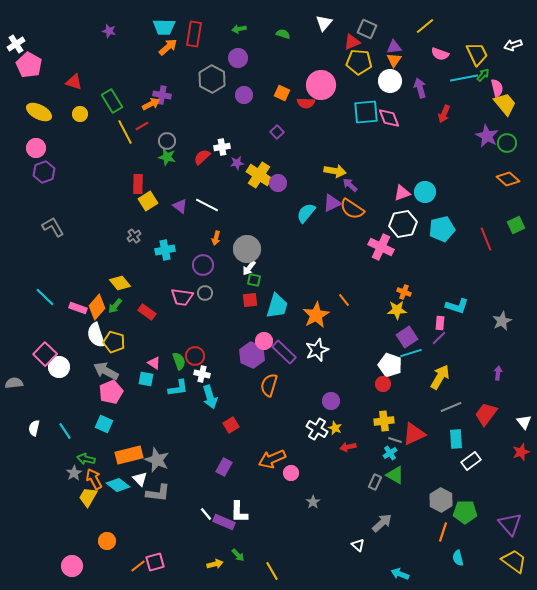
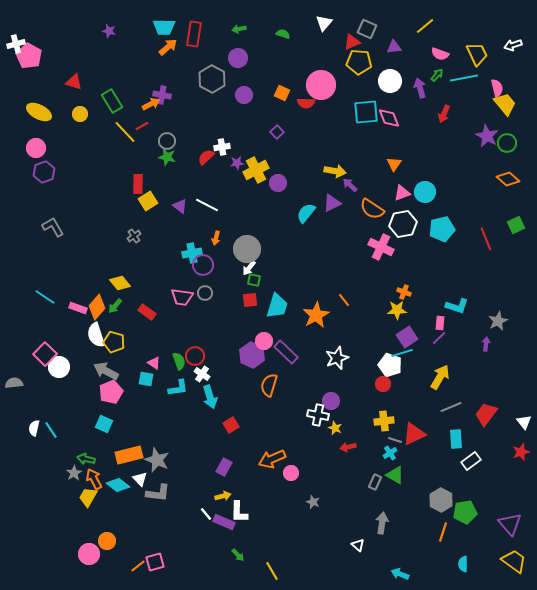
white cross at (16, 44): rotated 18 degrees clockwise
orange triangle at (394, 60): moved 104 px down
pink pentagon at (29, 65): moved 9 px up
green arrow at (483, 75): moved 46 px left
yellow line at (125, 132): rotated 15 degrees counterclockwise
red semicircle at (202, 157): moved 4 px right
yellow cross at (259, 175): moved 3 px left, 5 px up; rotated 30 degrees clockwise
orange semicircle at (352, 209): moved 20 px right
cyan cross at (165, 250): moved 27 px right, 3 px down
cyan line at (45, 297): rotated 10 degrees counterclockwise
gray star at (502, 321): moved 4 px left
white star at (317, 350): moved 20 px right, 8 px down
purple rectangle at (284, 352): moved 2 px right
cyan line at (411, 353): moved 9 px left
purple arrow at (498, 373): moved 12 px left, 29 px up
white cross at (202, 374): rotated 21 degrees clockwise
white cross at (317, 429): moved 1 px right, 14 px up; rotated 20 degrees counterclockwise
cyan line at (65, 431): moved 14 px left, 1 px up
gray star at (313, 502): rotated 16 degrees counterclockwise
green pentagon at (465, 512): rotated 10 degrees counterclockwise
gray arrow at (382, 523): rotated 40 degrees counterclockwise
cyan semicircle at (458, 558): moved 5 px right, 6 px down; rotated 14 degrees clockwise
yellow arrow at (215, 564): moved 8 px right, 68 px up
pink circle at (72, 566): moved 17 px right, 12 px up
